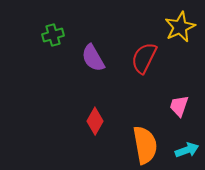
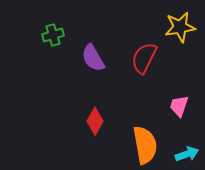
yellow star: rotated 16 degrees clockwise
cyan arrow: moved 4 px down
